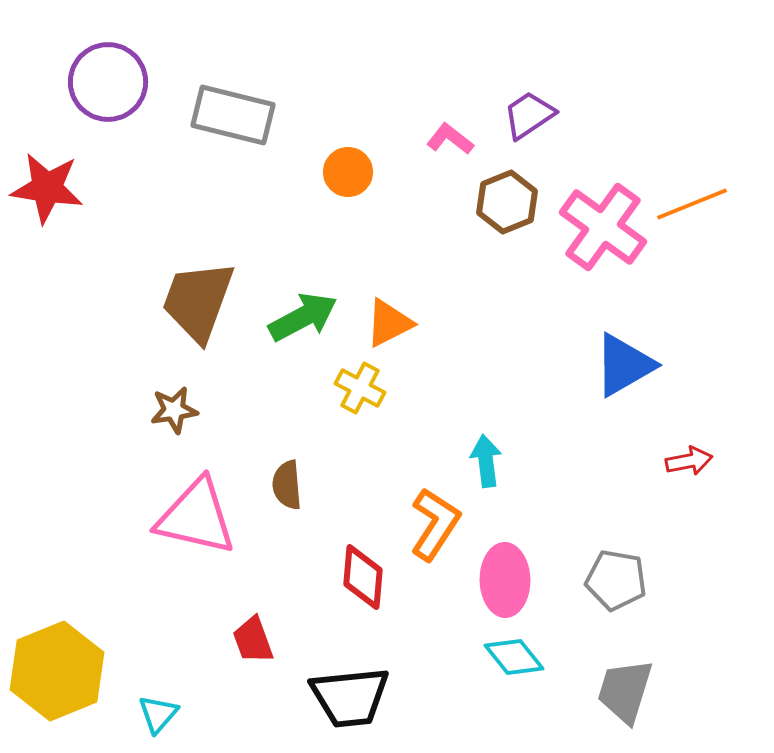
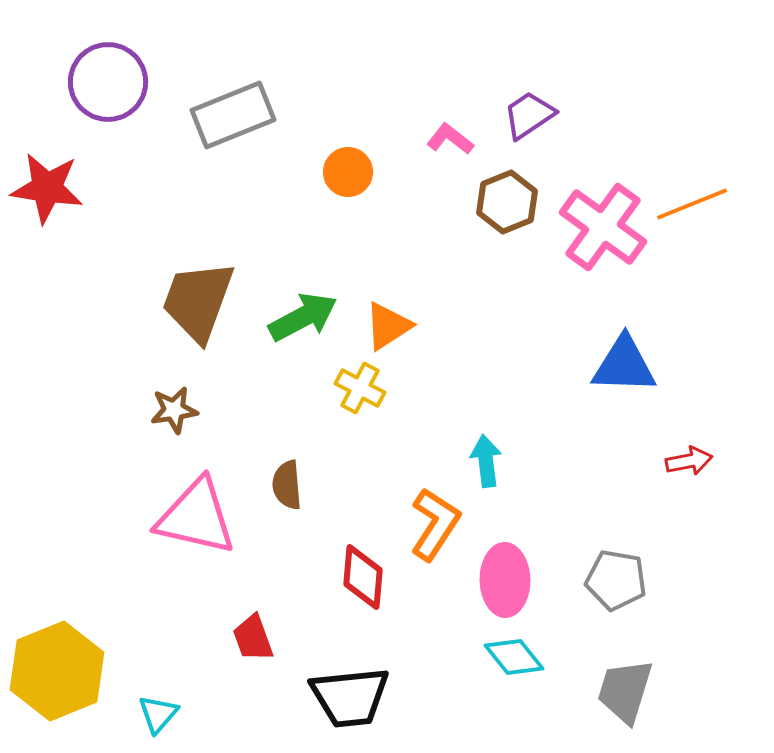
gray rectangle: rotated 36 degrees counterclockwise
orange triangle: moved 1 px left, 3 px down; rotated 6 degrees counterclockwise
blue triangle: rotated 32 degrees clockwise
red trapezoid: moved 2 px up
